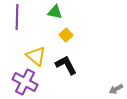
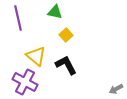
purple line: moved 1 px right, 1 px down; rotated 15 degrees counterclockwise
